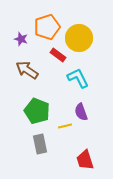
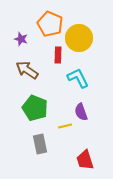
orange pentagon: moved 3 px right, 3 px up; rotated 30 degrees counterclockwise
red rectangle: rotated 56 degrees clockwise
green pentagon: moved 2 px left, 3 px up
